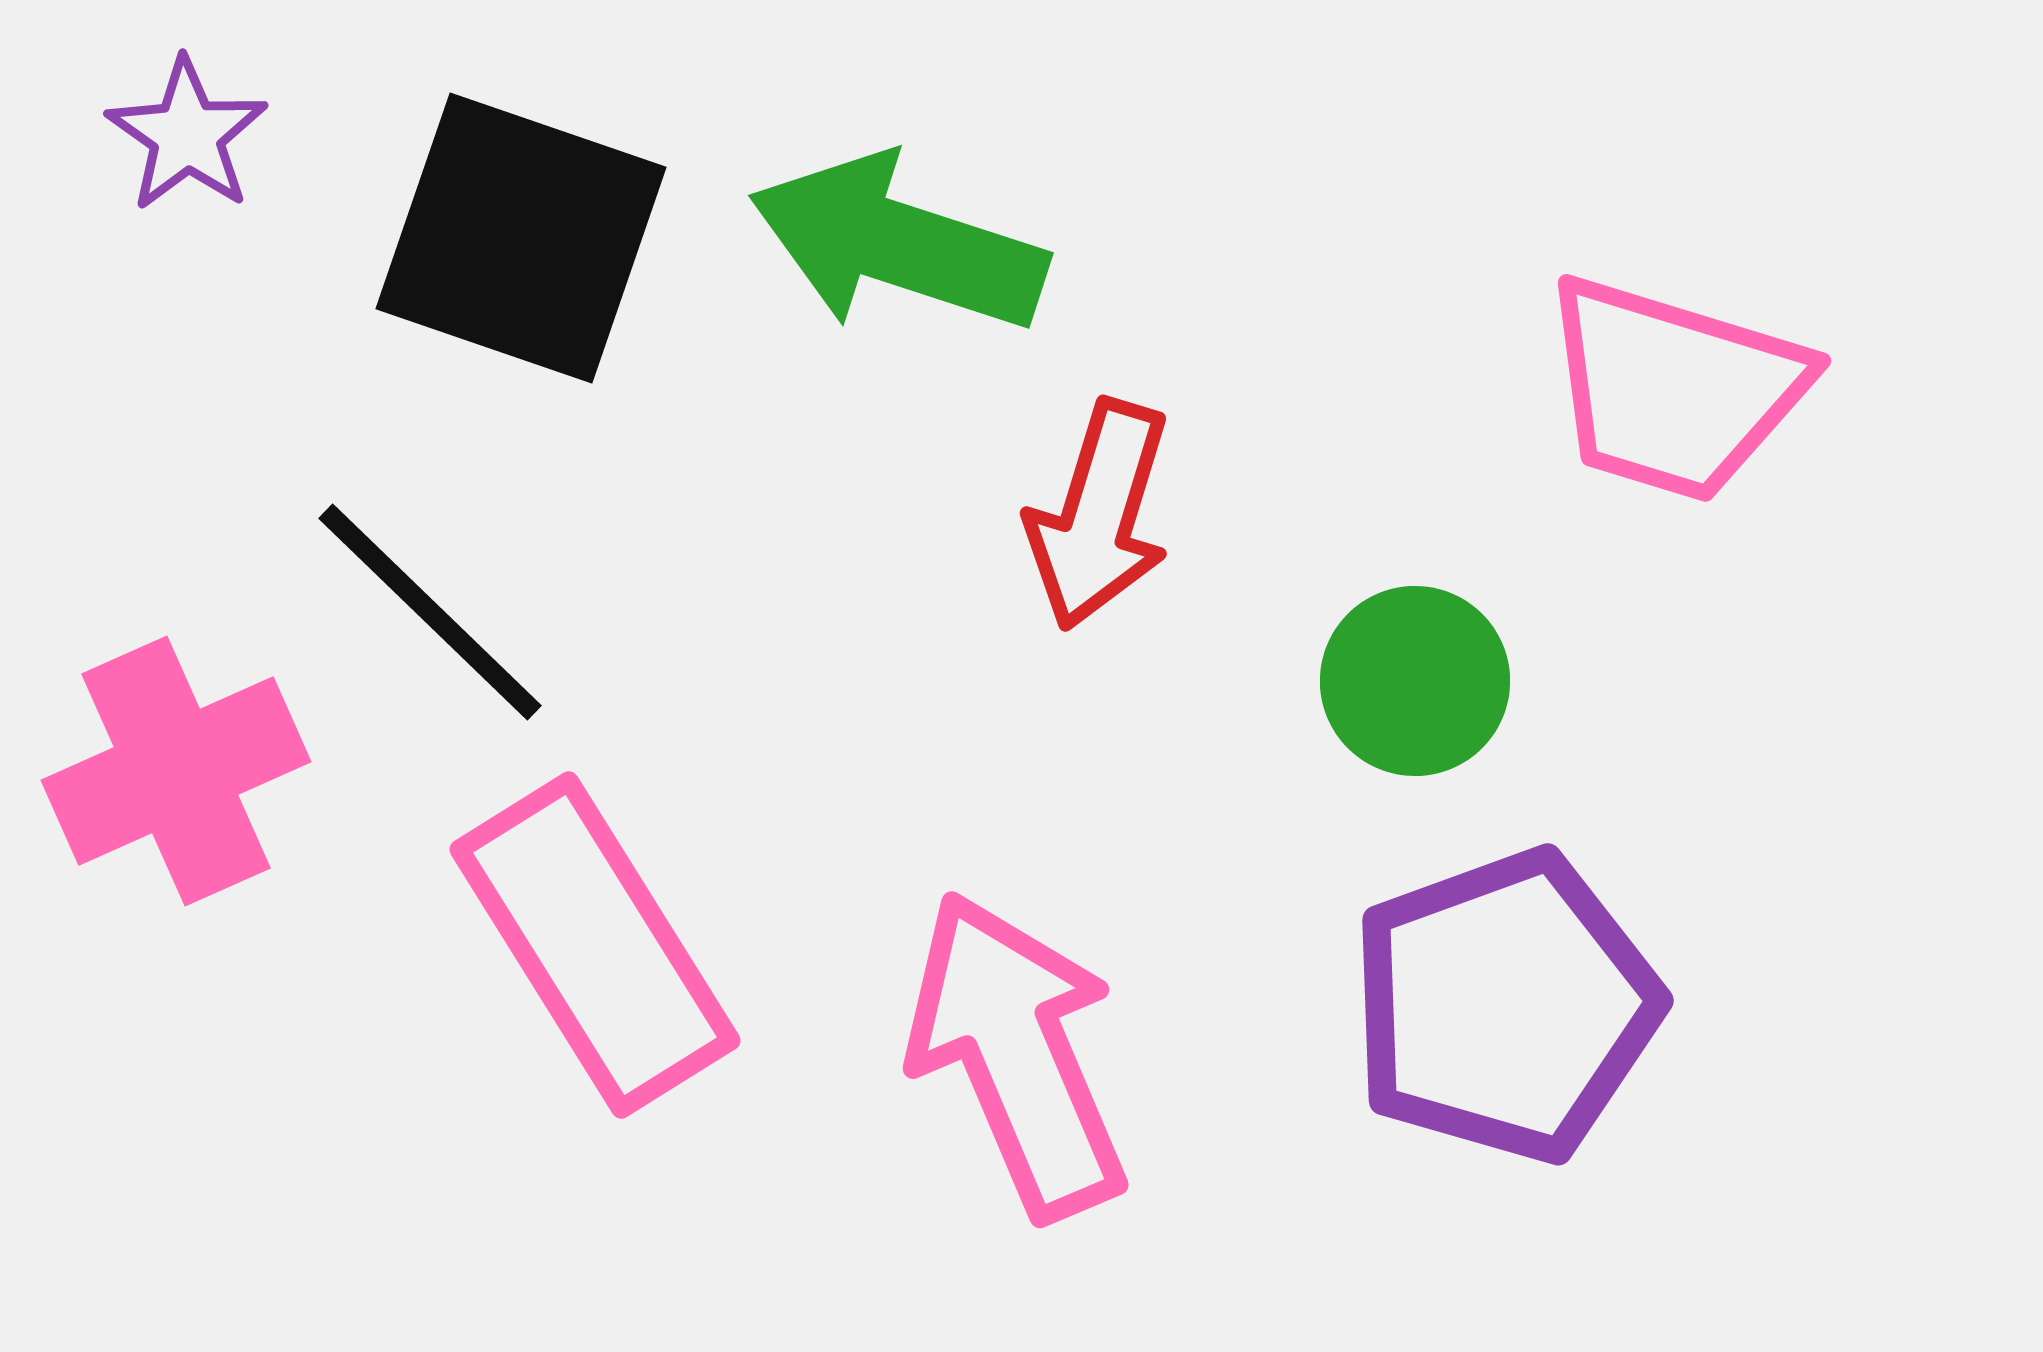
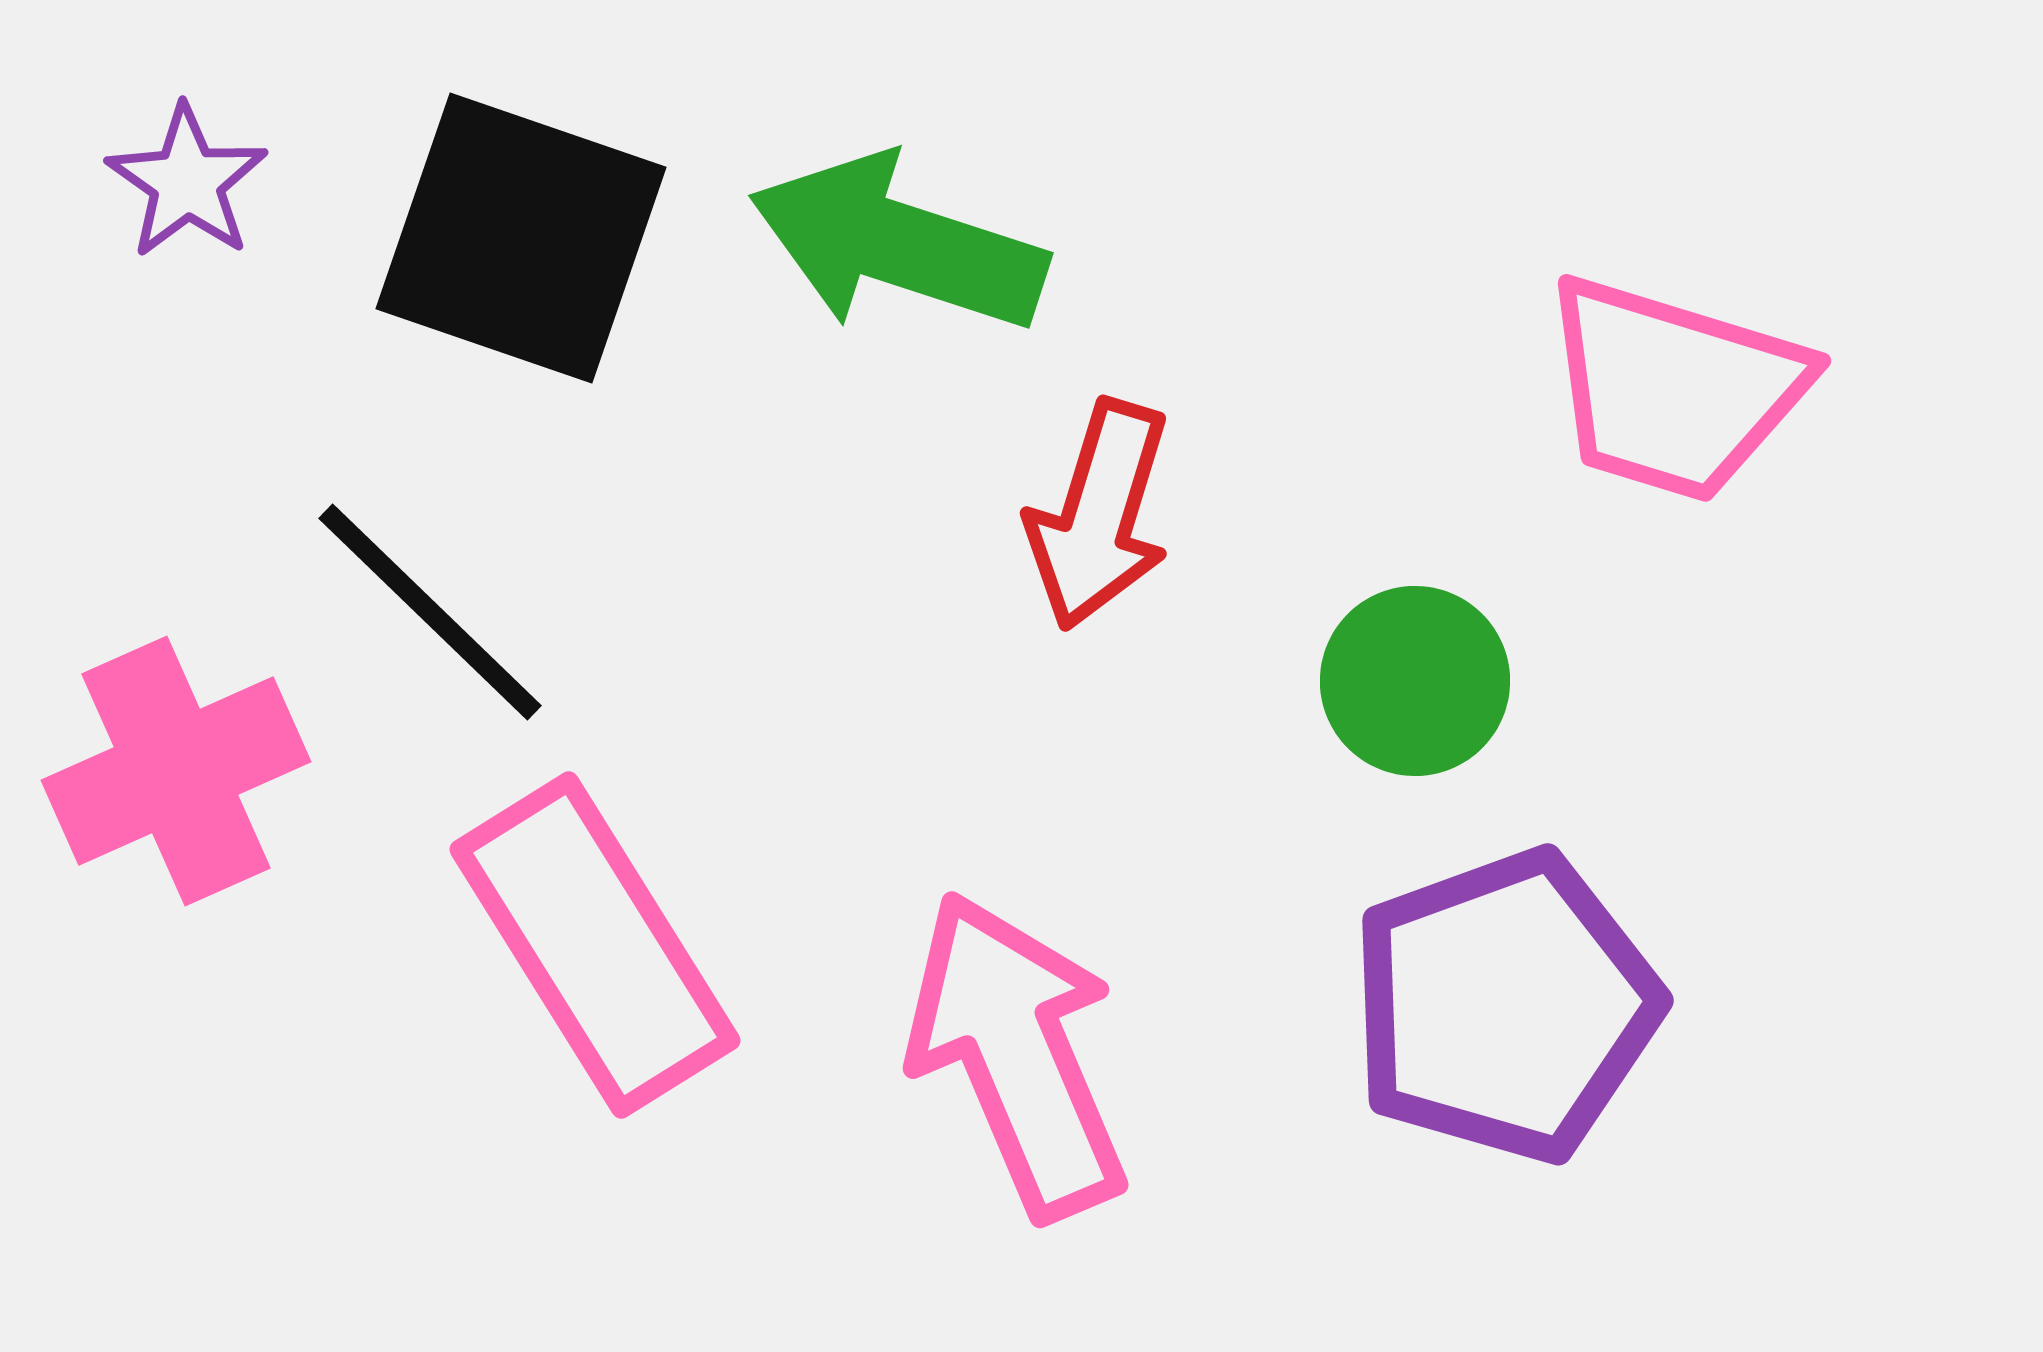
purple star: moved 47 px down
